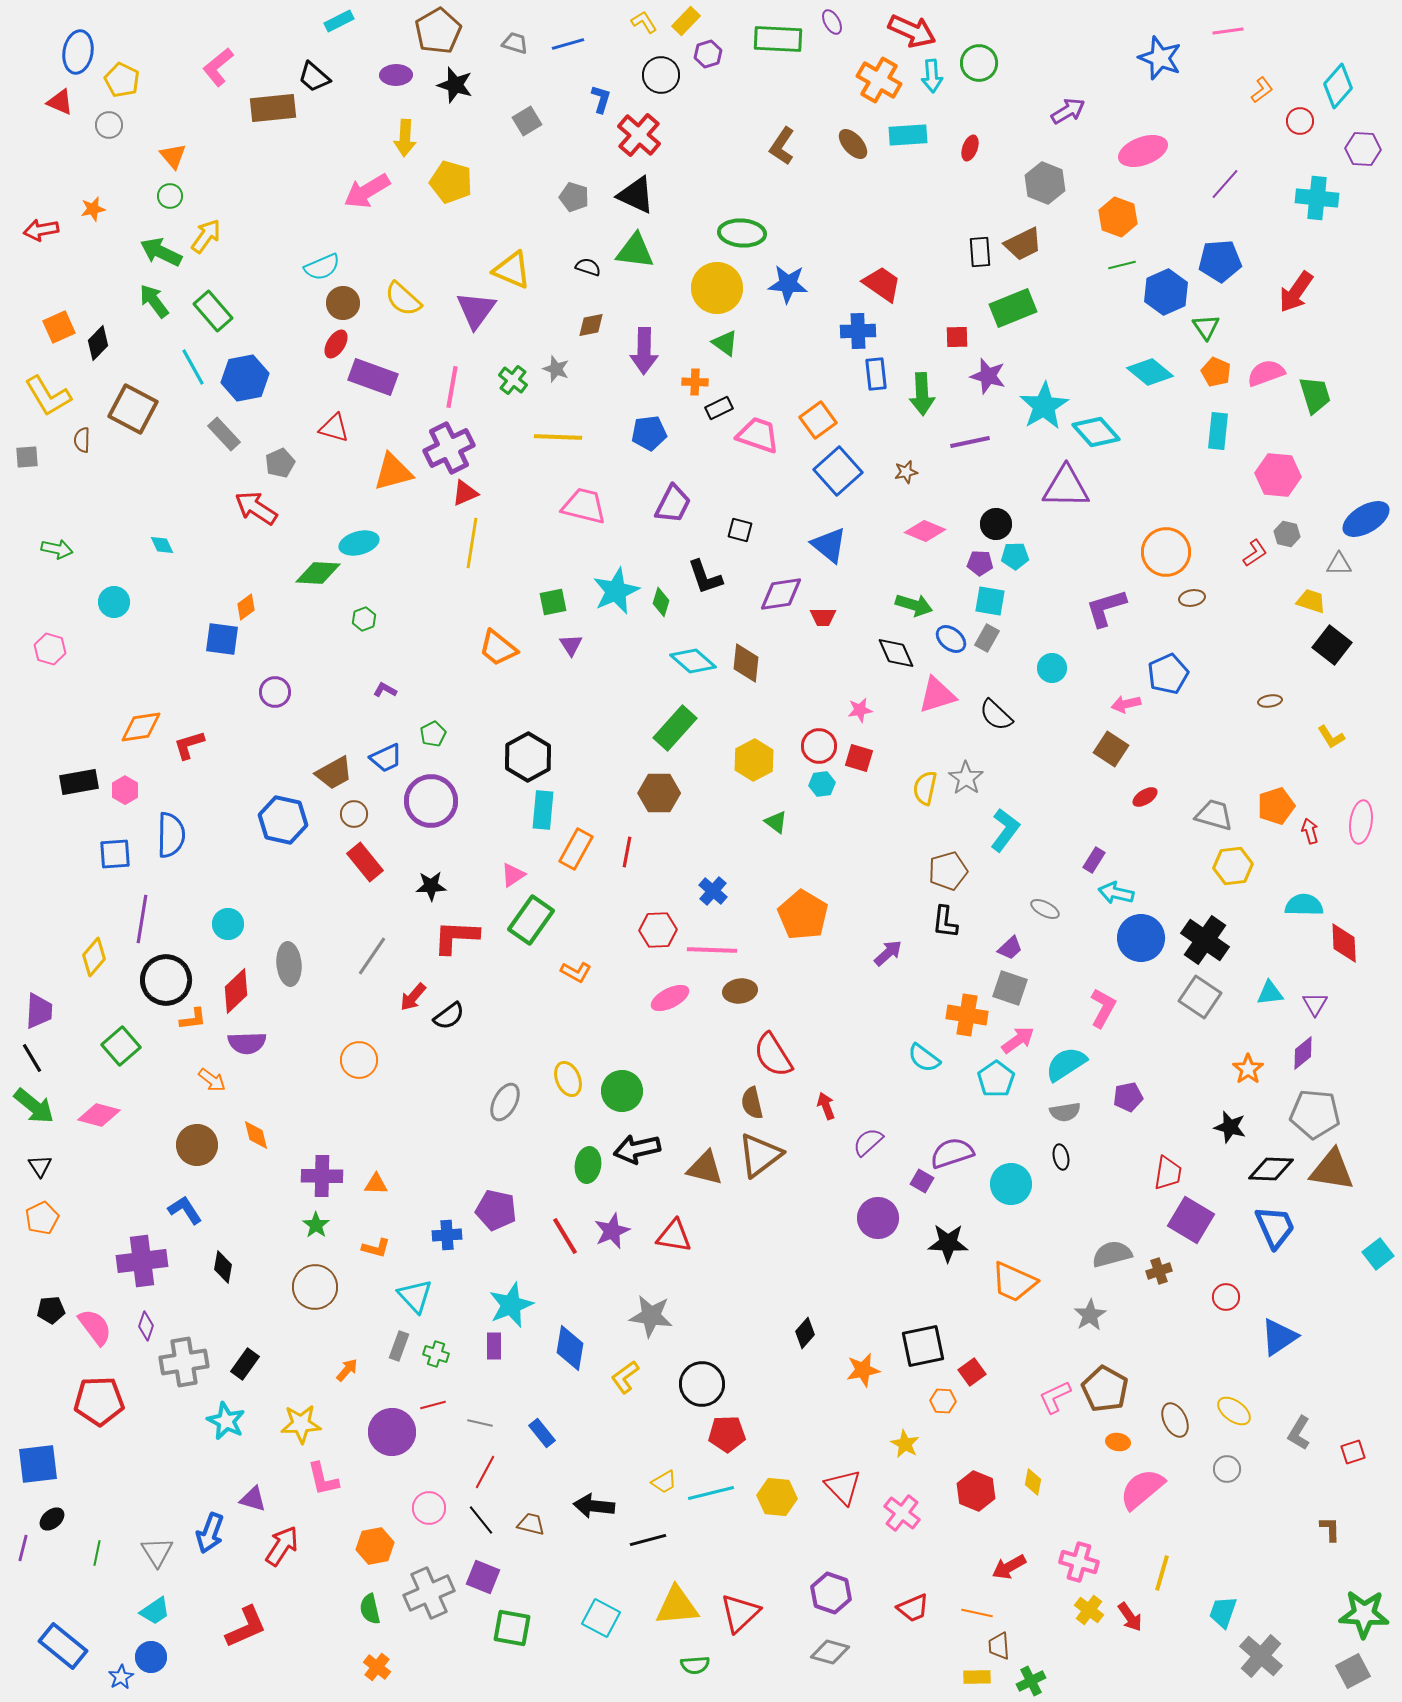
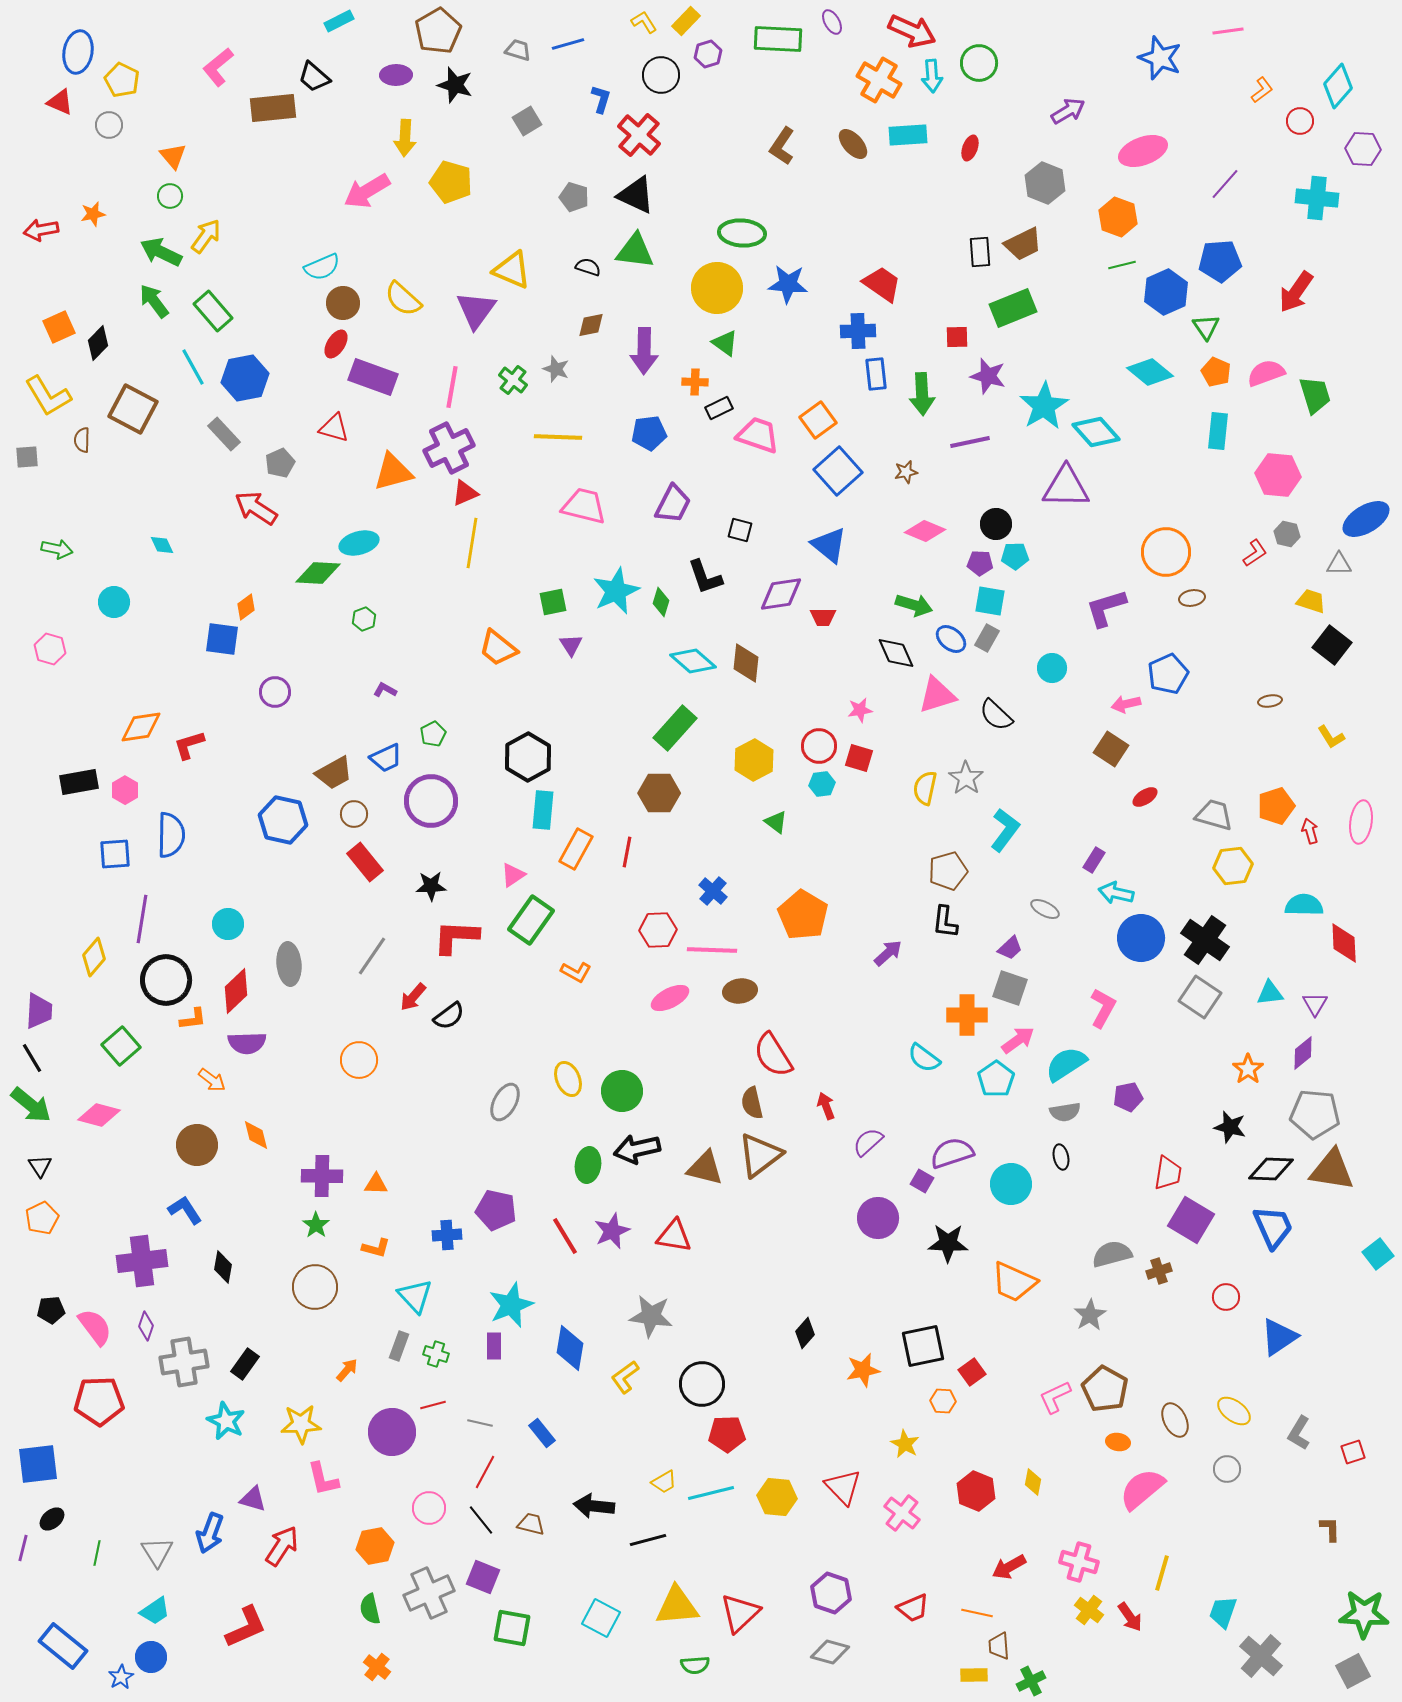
gray trapezoid at (515, 43): moved 3 px right, 7 px down
orange star at (93, 209): moved 5 px down
orange cross at (967, 1015): rotated 9 degrees counterclockwise
green arrow at (34, 1106): moved 3 px left, 1 px up
blue trapezoid at (1275, 1227): moved 2 px left
yellow rectangle at (977, 1677): moved 3 px left, 2 px up
